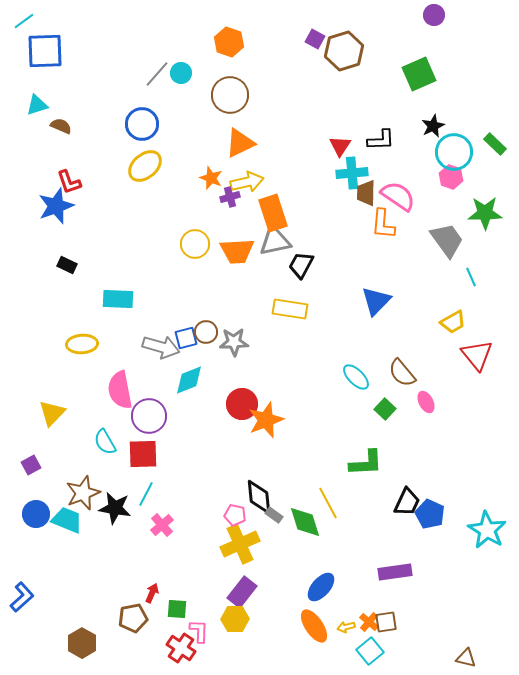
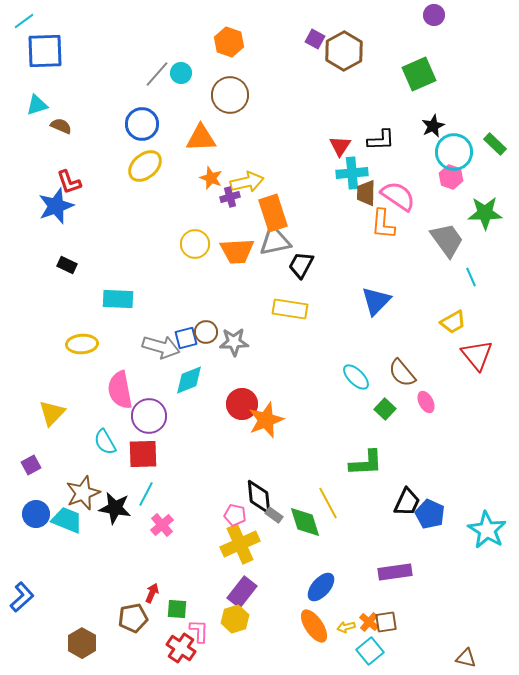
brown hexagon at (344, 51): rotated 12 degrees counterclockwise
orange triangle at (240, 143): moved 39 px left, 5 px up; rotated 24 degrees clockwise
yellow hexagon at (235, 619): rotated 16 degrees counterclockwise
